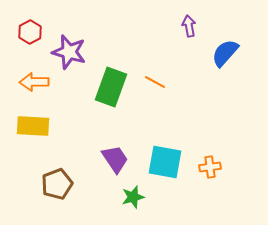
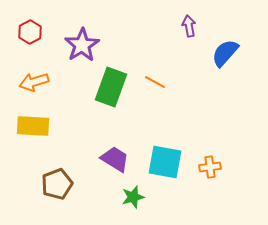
purple star: moved 13 px right, 7 px up; rotated 24 degrees clockwise
orange arrow: rotated 16 degrees counterclockwise
purple trapezoid: rotated 24 degrees counterclockwise
